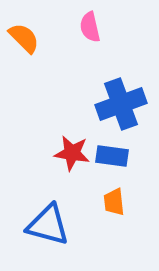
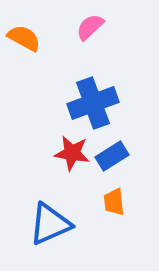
pink semicircle: rotated 60 degrees clockwise
orange semicircle: rotated 16 degrees counterclockwise
blue cross: moved 28 px left, 1 px up
blue rectangle: rotated 40 degrees counterclockwise
blue triangle: moved 2 px right, 1 px up; rotated 39 degrees counterclockwise
